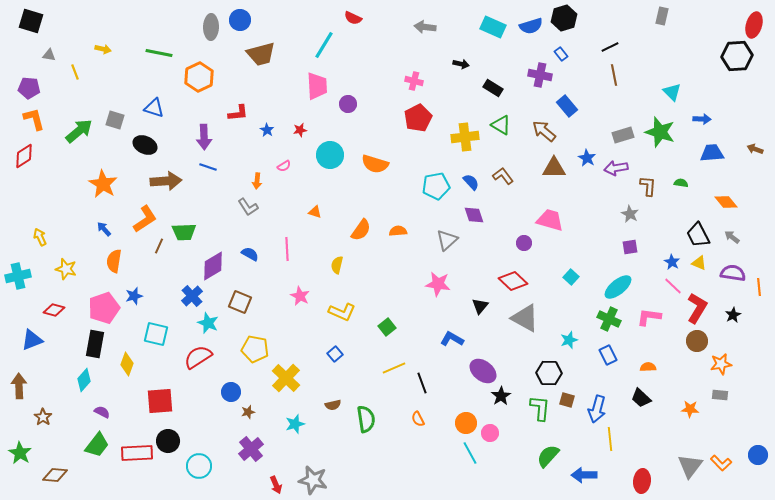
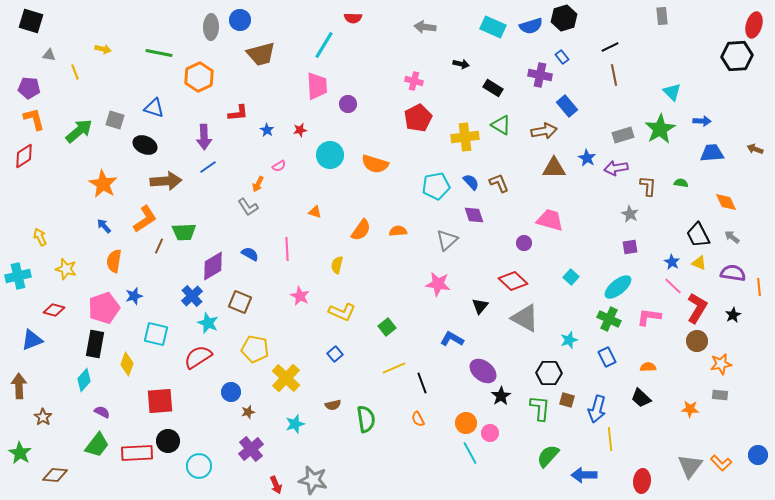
gray rectangle at (662, 16): rotated 18 degrees counterclockwise
red semicircle at (353, 18): rotated 24 degrees counterclockwise
blue rectangle at (561, 54): moved 1 px right, 3 px down
blue arrow at (702, 119): moved 2 px down
brown arrow at (544, 131): rotated 130 degrees clockwise
green star at (660, 132): moved 3 px up; rotated 24 degrees clockwise
pink semicircle at (284, 166): moved 5 px left
blue line at (208, 167): rotated 54 degrees counterclockwise
brown L-shape at (503, 176): moved 4 px left, 7 px down; rotated 15 degrees clockwise
orange arrow at (257, 181): moved 1 px right, 3 px down; rotated 21 degrees clockwise
orange diamond at (726, 202): rotated 15 degrees clockwise
blue arrow at (104, 229): moved 3 px up
blue rectangle at (608, 355): moved 1 px left, 2 px down
